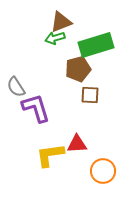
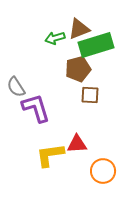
brown triangle: moved 18 px right, 7 px down
